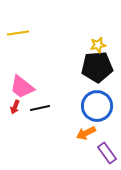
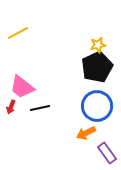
yellow line: rotated 20 degrees counterclockwise
black pentagon: rotated 20 degrees counterclockwise
red arrow: moved 4 px left
